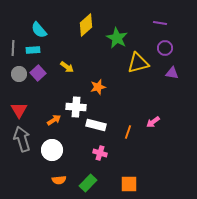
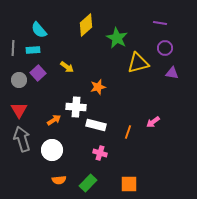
gray circle: moved 6 px down
